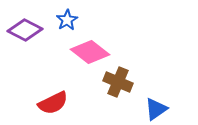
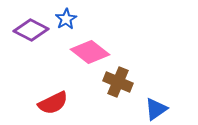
blue star: moved 1 px left, 1 px up
purple diamond: moved 6 px right
